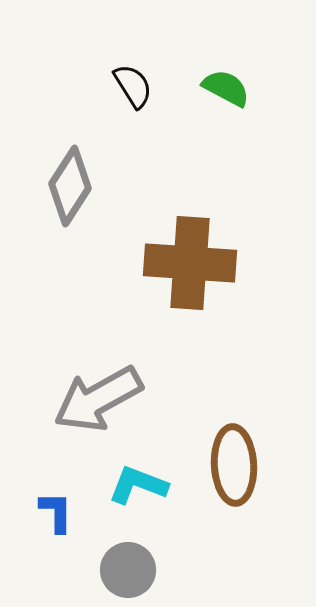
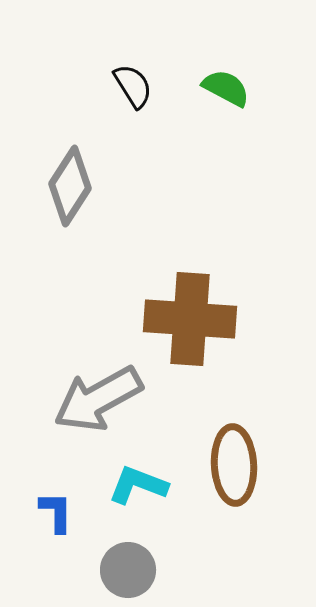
brown cross: moved 56 px down
